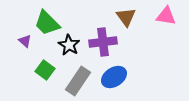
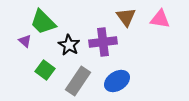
pink triangle: moved 6 px left, 3 px down
green trapezoid: moved 4 px left, 1 px up
blue ellipse: moved 3 px right, 4 px down
